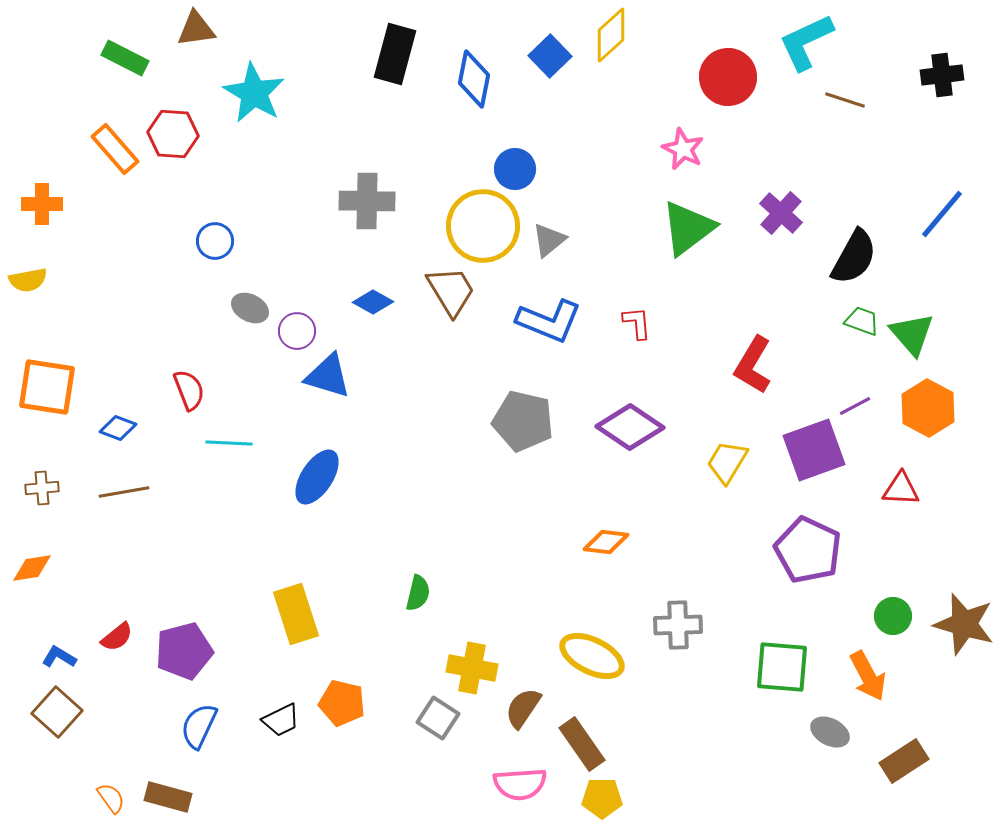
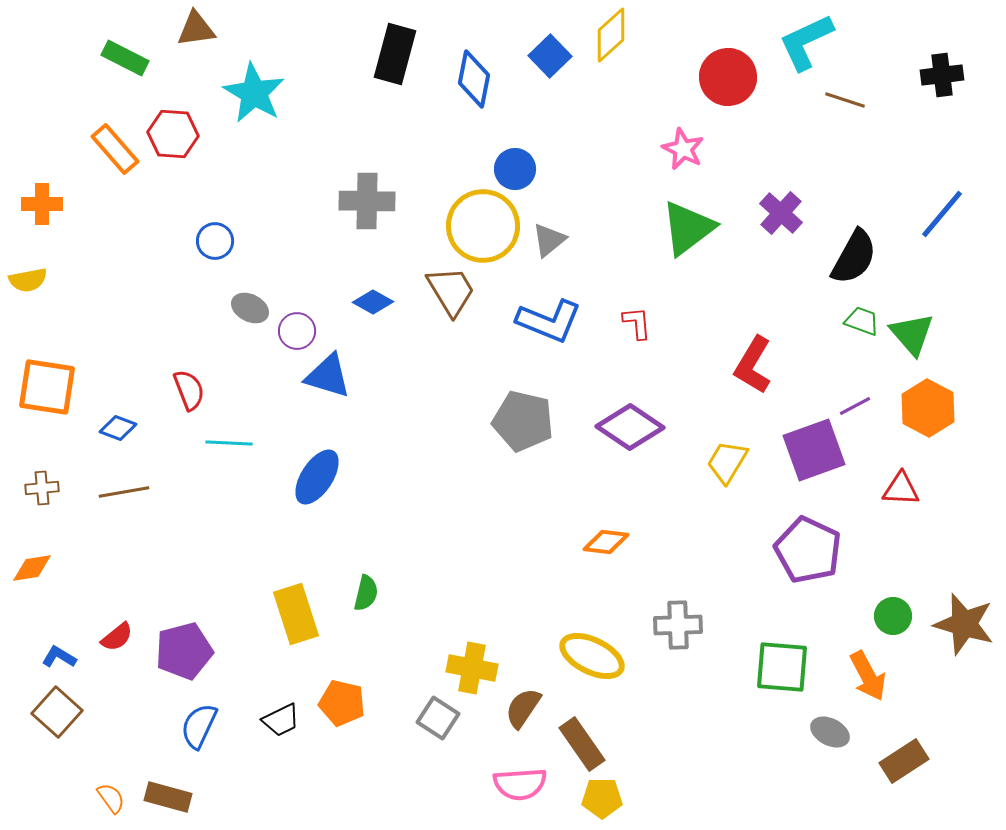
green semicircle at (418, 593): moved 52 px left
